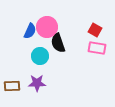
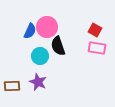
black semicircle: moved 3 px down
purple star: moved 1 px right, 1 px up; rotated 24 degrees clockwise
